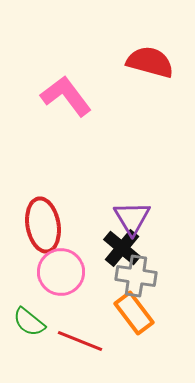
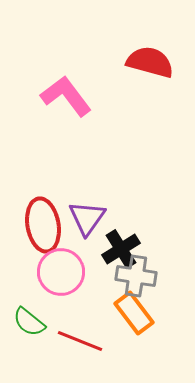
purple triangle: moved 45 px left; rotated 6 degrees clockwise
black cross: moved 1 px left, 1 px down; rotated 18 degrees clockwise
